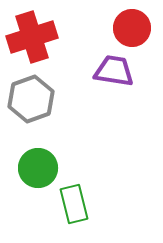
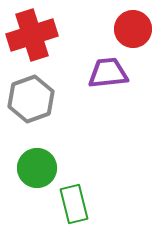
red circle: moved 1 px right, 1 px down
red cross: moved 2 px up
purple trapezoid: moved 6 px left, 2 px down; rotated 15 degrees counterclockwise
green circle: moved 1 px left
